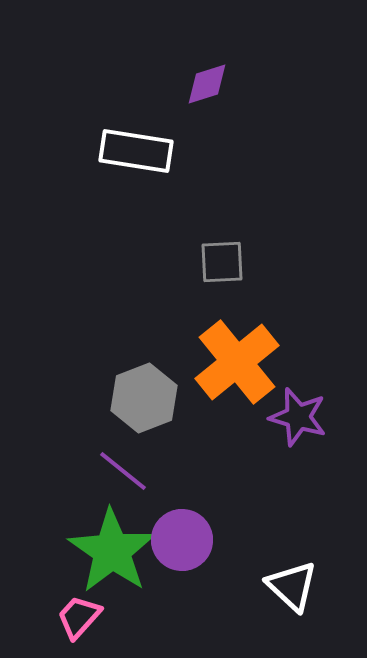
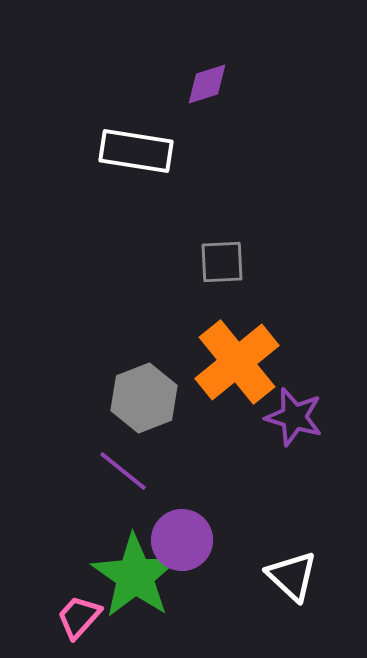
purple star: moved 4 px left
green star: moved 23 px right, 25 px down
white triangle: moved 10 px up
